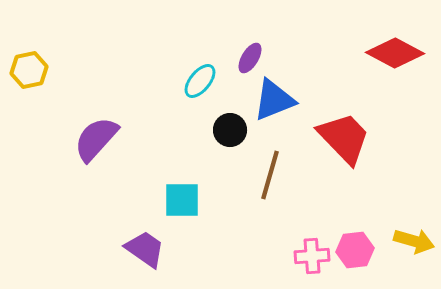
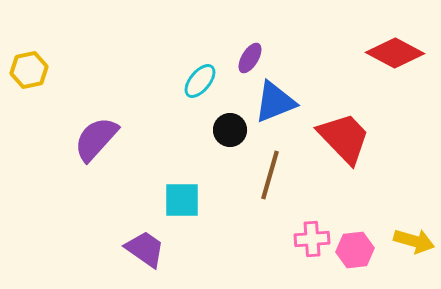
blue triangle: moved 1 px right, 2 px down
pink cross: moved 17 px up
